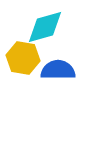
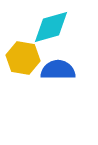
cyan diamond: moved 6 px right
